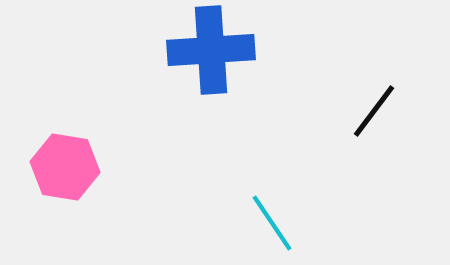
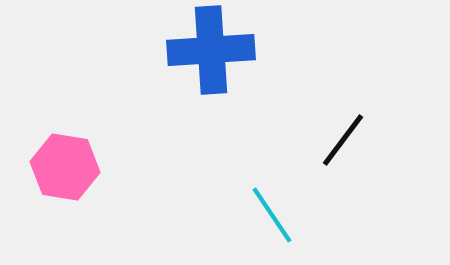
black line: moved 31 px left, 29 px down
cyan line: moved 8 px up
